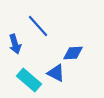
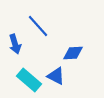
blue triangle: moved 3 px down
